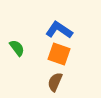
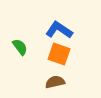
green semicircle: moved 3 px right, 1 px up
brown semicircle: rotated 54 degrees clockwise
